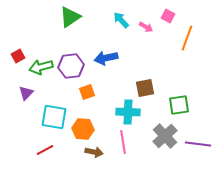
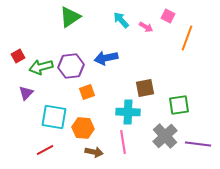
orange hexagon: moved 1 px up
